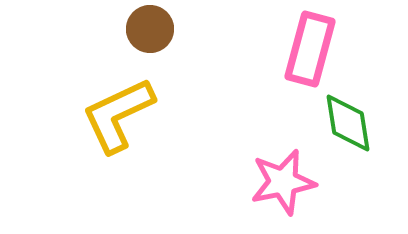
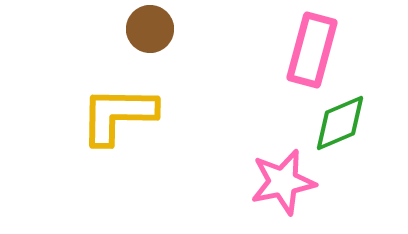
pink rectangle: moved 2 px right, 1 px down
yellow L-shape: rotated 26 degrees clockwise
green diamond: moved 8 px left; rotated 76 degrees clockwise
